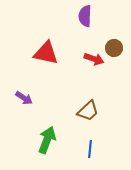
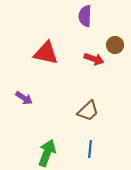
brown circle: moved 1 px right, 3 px up
green arrow: moved 13 px down
